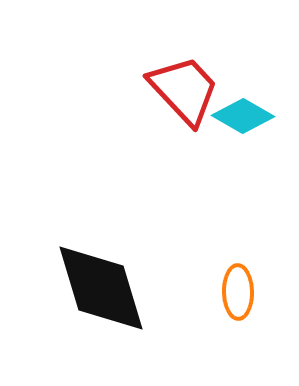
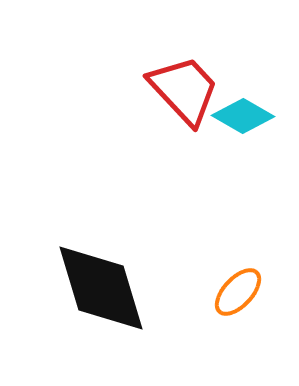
orange ellipse: rotated 44 degrees clockwise
